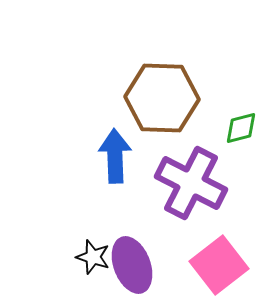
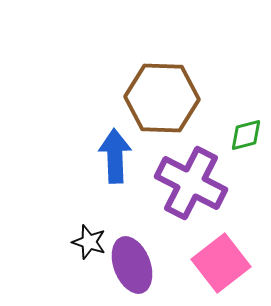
green diamond: moved 5 px right, 7 px down
black star: moved 4 px left, 15 px up
pink square: moved 2 px right, 2 px up
